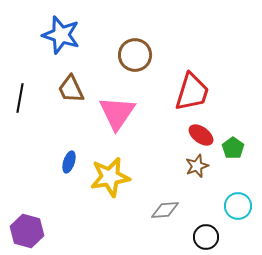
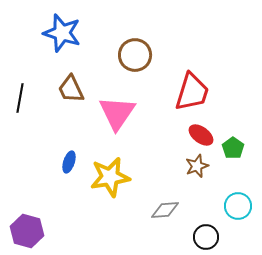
blue star: moved 1 px right, 2 px up
